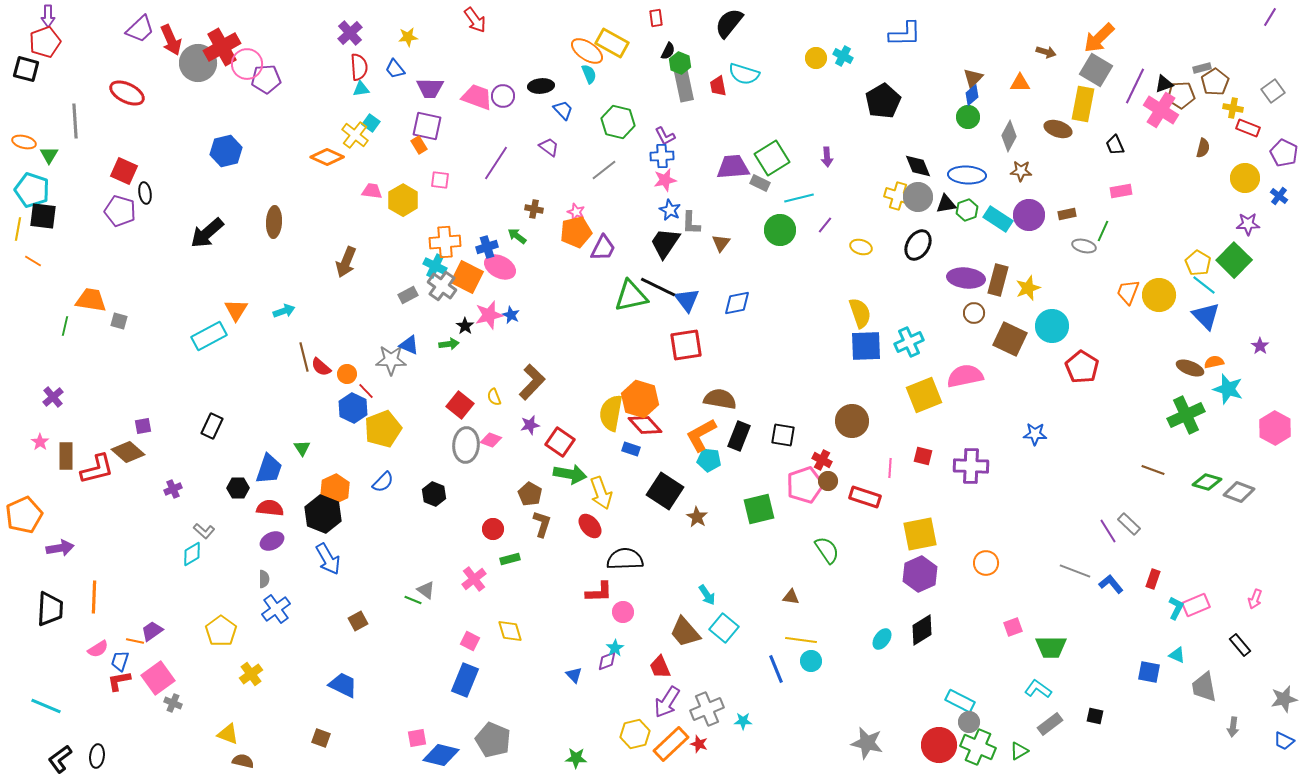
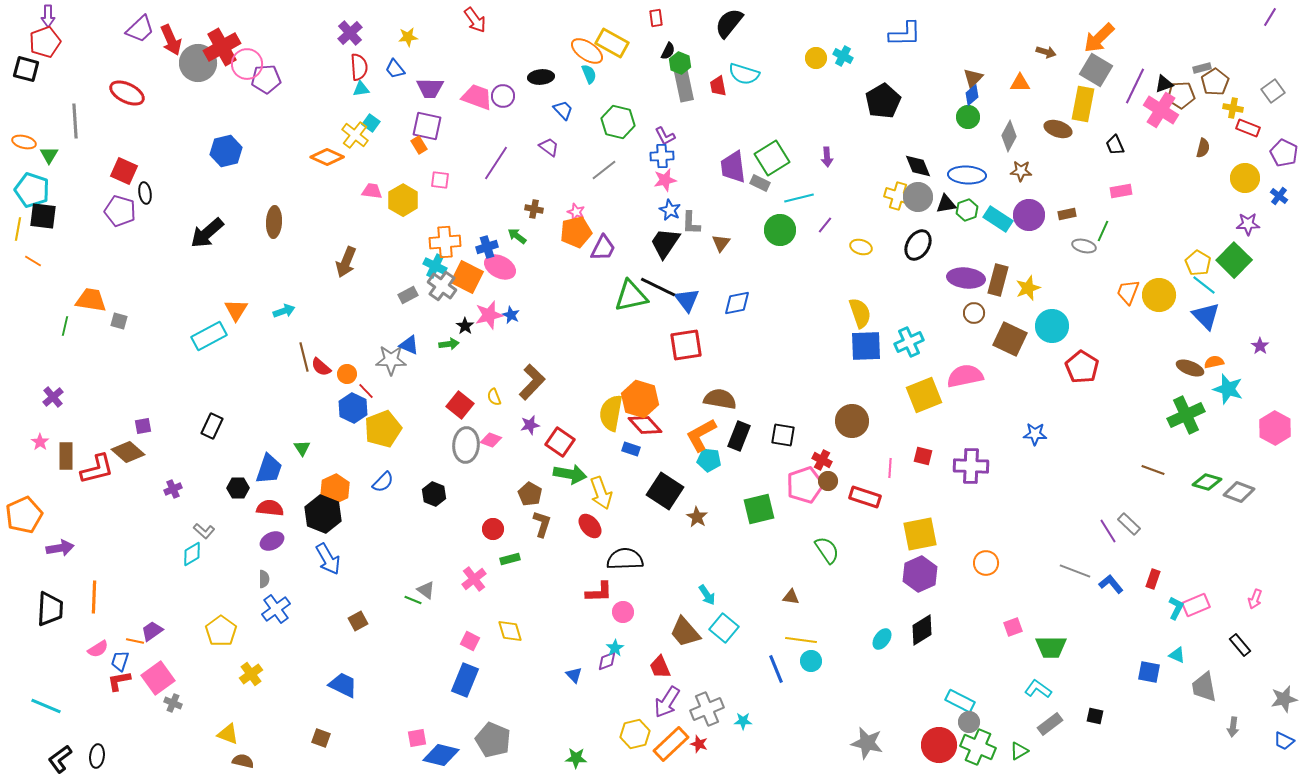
black ellipse at (541, 86): moved 9 px up
purple trapezoid at (733, 167): rotated 92 degrees counterclockwise
